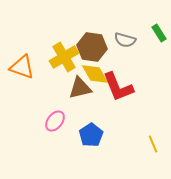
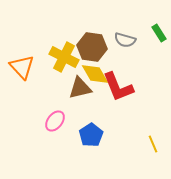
yellow cross: rotated 32 degrees counterclockwise
orange triangle: rotated 28 degrees clockwise
